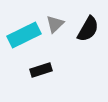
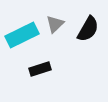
cyan rectangle: moved 2 px left
black rectangle: moved 1 px left, 1 px up
